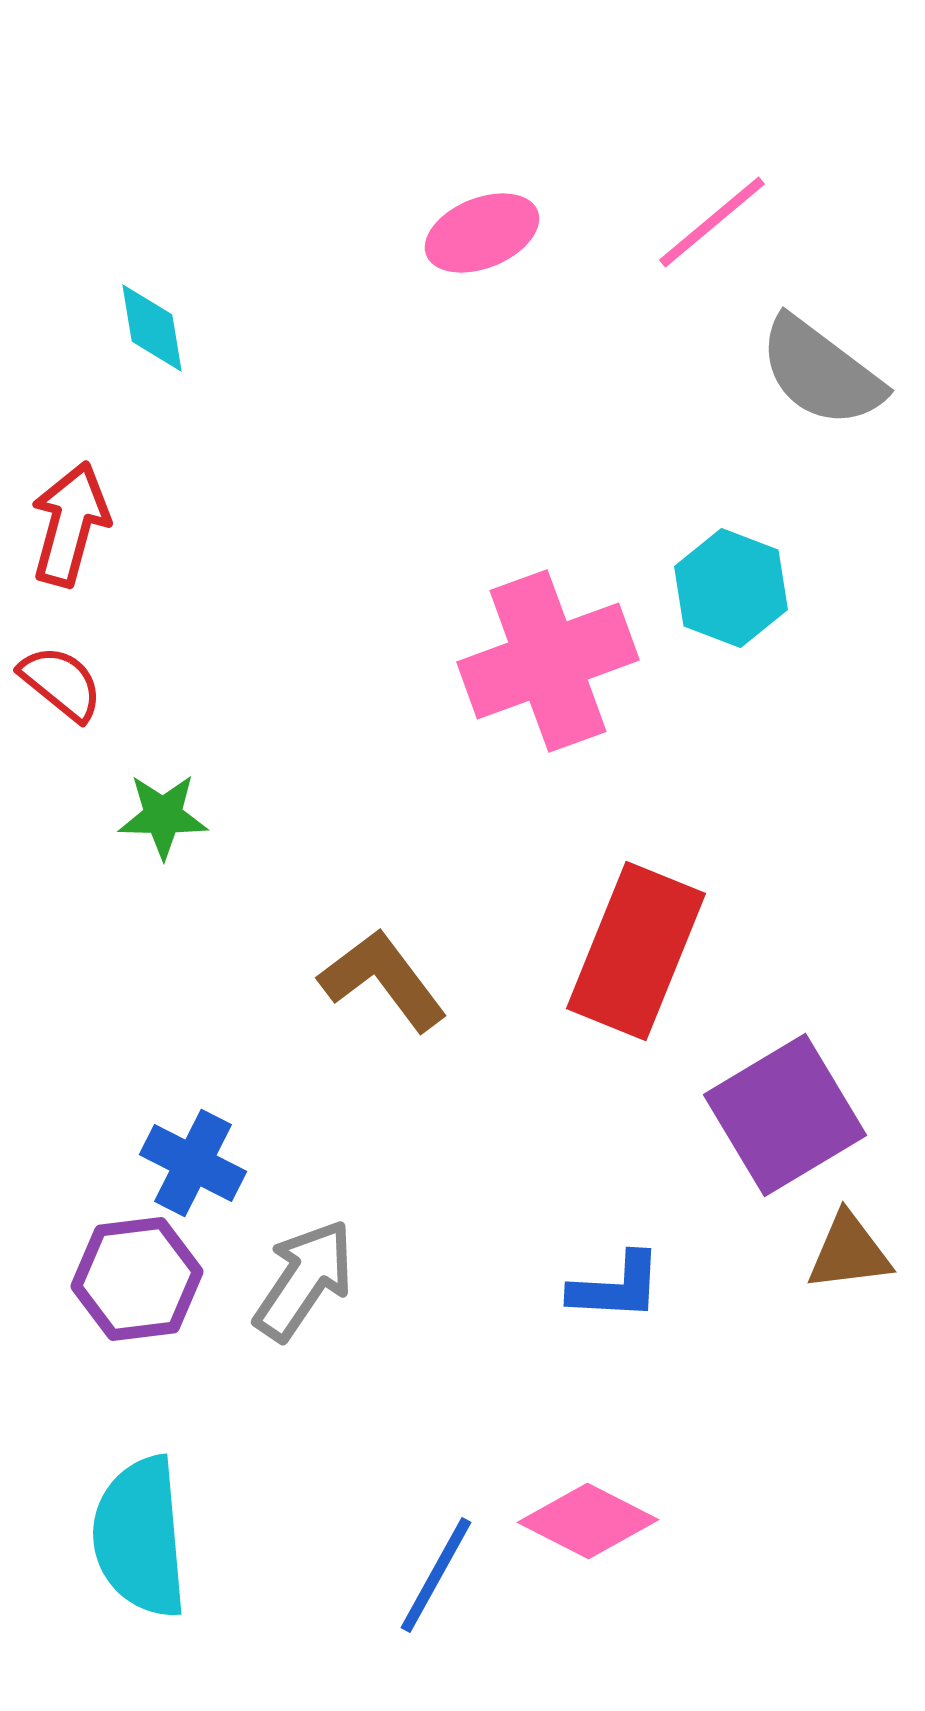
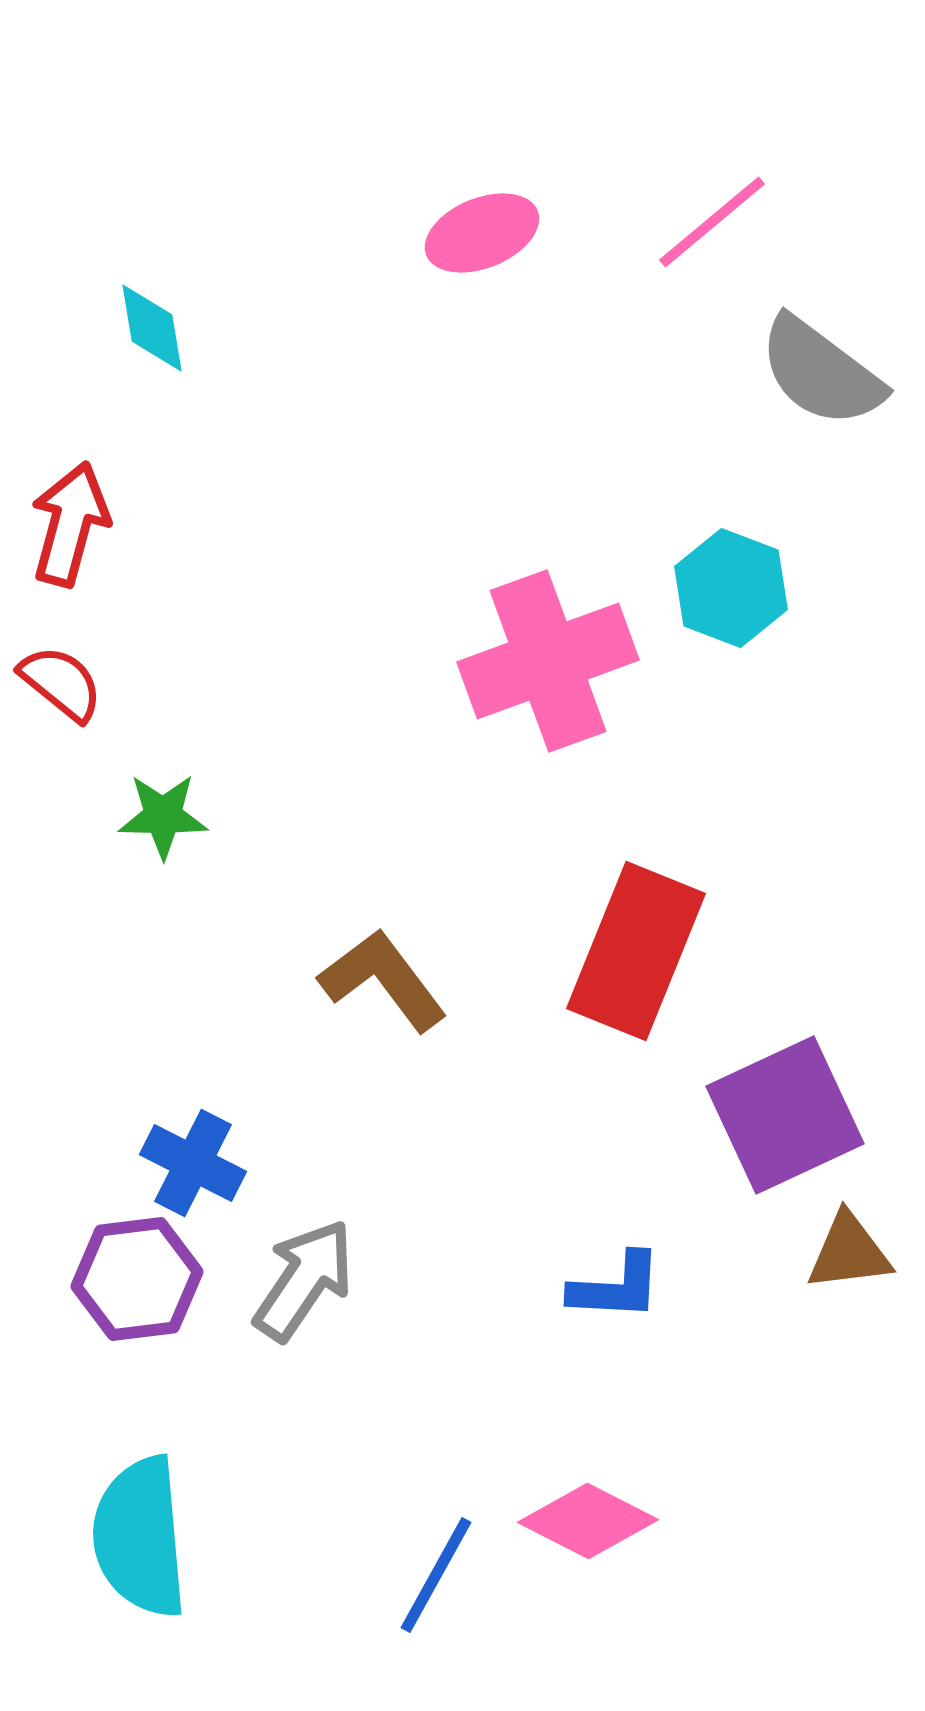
purple square: rotated 6 degrees clockwise
